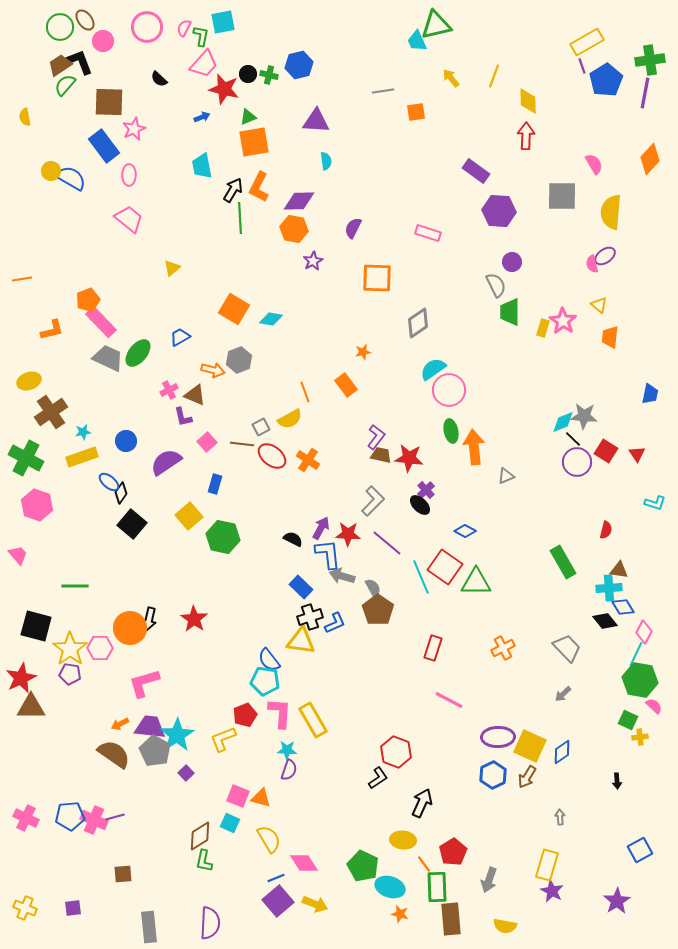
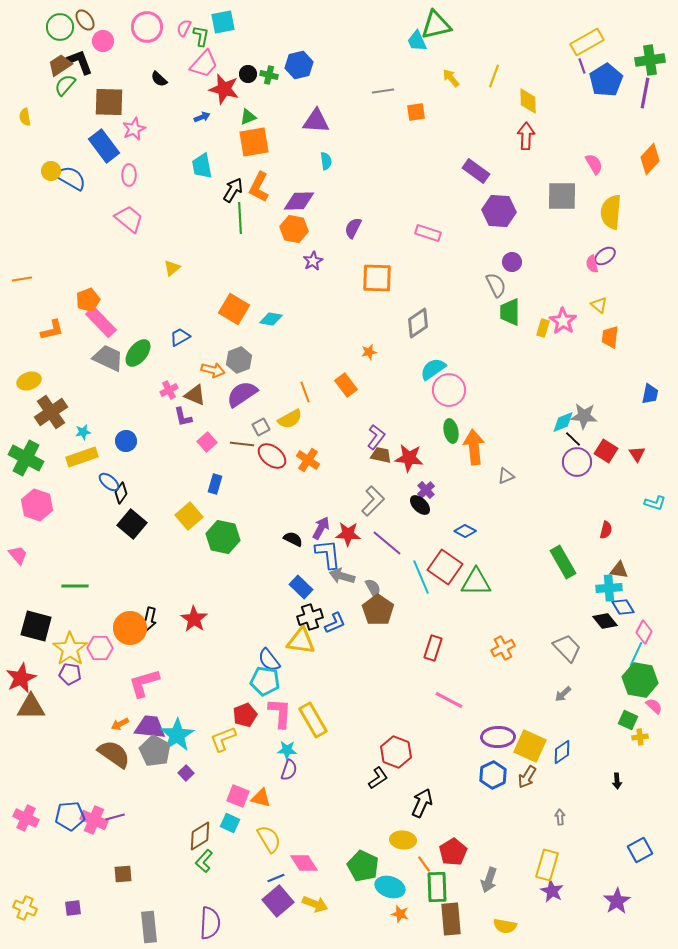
orange star at (363, 352): moved 6 px right
purple semicircle at (166, 462): moved 76 px right, 68 px up
green L-shape at (204, 861): rotated 30 degrees clockwise
